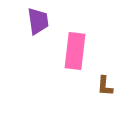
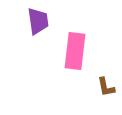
brown L-shape: moved 1 px right, 1 px down; rotated 15 degrees counterclockwise
